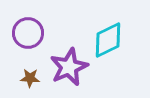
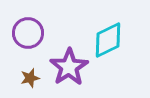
purple star: rotated 9 degrees counterclockwise
brown star: rotated 18 degrees counterclockwise
